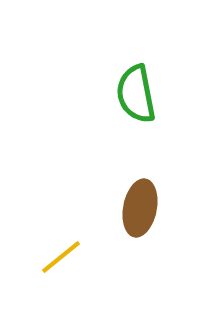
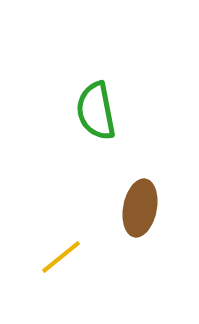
green semicircle: moved 40 px left, 17 px down
